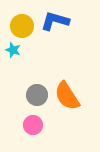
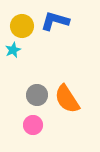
cyan star: rotated 28 degrees clockwise
orange semicircle: moved 3 px down
